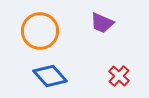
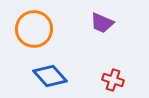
orange circle: moved 6 px left, 2 px up
red cross: moved 6 px left, 4 px down; rotated 25 degrees counterclockwise
